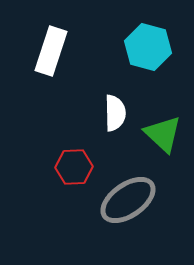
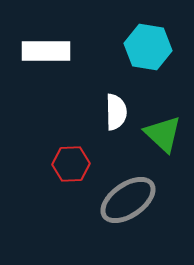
cyan hexagon: rotated 6 degrees counterclockwise
white rectangle: moved 5 px left; rotated 72 degrees clockwise
white semicircle: moved 1 px right, 1 px up
red hexagon: moved 3 px left, 3 px up
